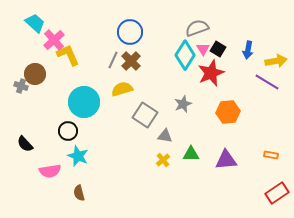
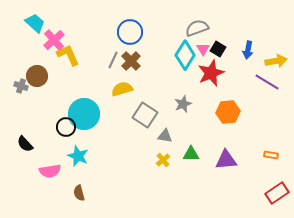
brown circle: moved 2 px right, 2 px down
cyan circle: moved 12 px down
black circle: moved 2 px left, 4 px up
